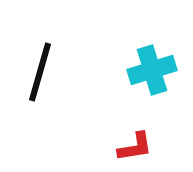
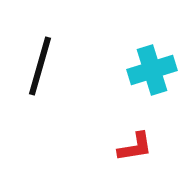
black line: moved 6 px up
